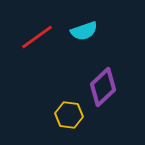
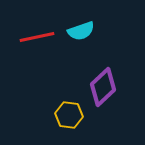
cyan semicircle: moved 3 px left
red line: rotated 24 degrees clockwise
